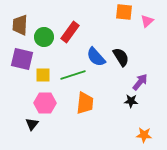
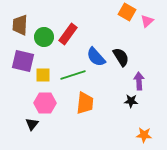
orange square: moved 3 px right; rotated 24 degrees clockwise
red rectangle: moved 2 px left, 2 px down
purple square: moved 1 px right, 2 px down
purple arrow: moved 1 px left, 1 px up; rotated 42 degrees counterclockwise
